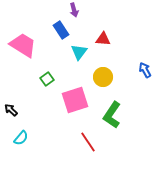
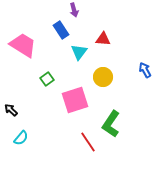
green L-shape: moved 1 px left, 9 px down
